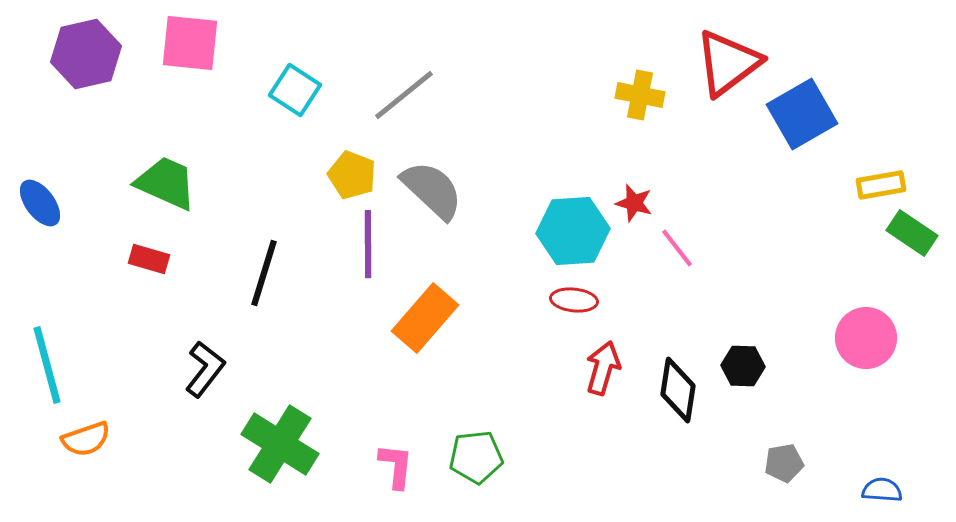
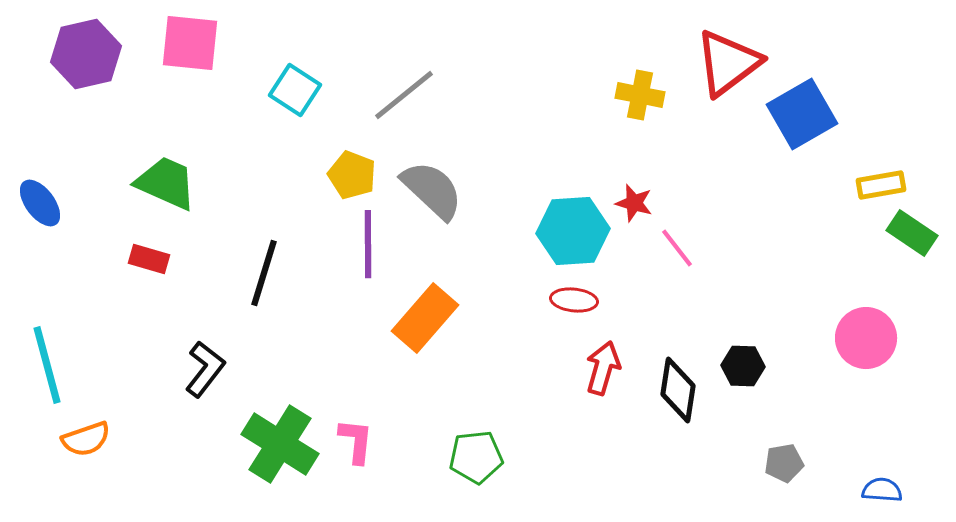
pink L-shape: moved 40 px left, 25 px up
